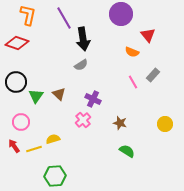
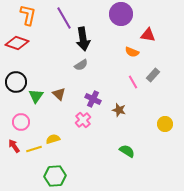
red triangle: rotated 42 degrees counterclockwise
brown star: moved 1 px left, 13 px up
